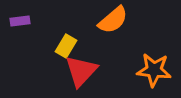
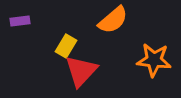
orange star: moved 10 px up
